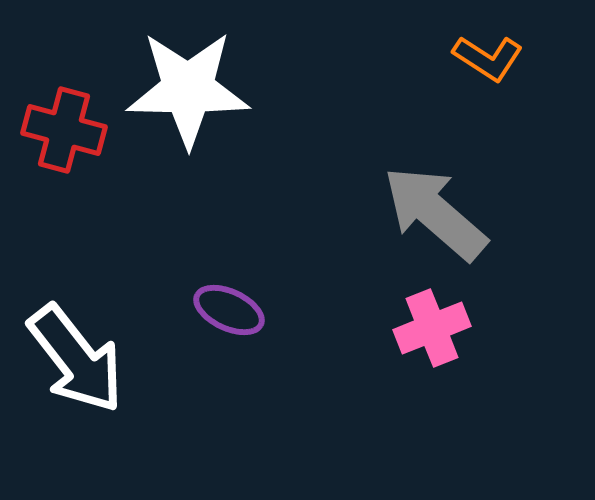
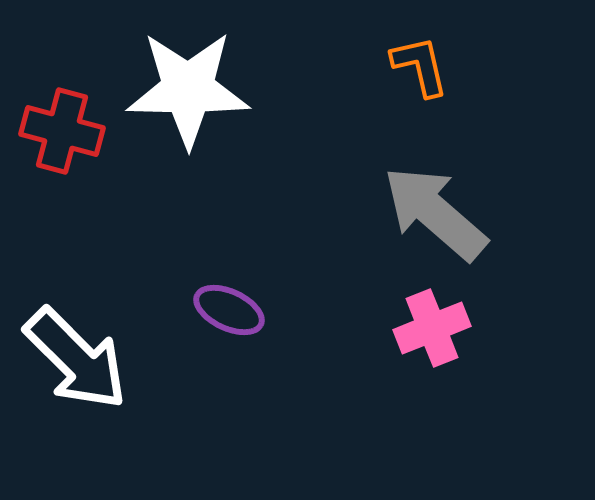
orange L-shape: moved 68 px left, 8 px down; rotated 136 degrees counterclockwise
red cross: moved 2 px left, 1 px down
white arrow: rotated 7 degrees counterclockwise
